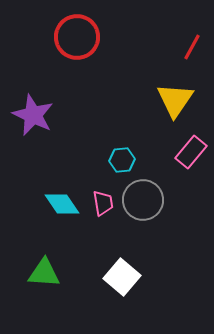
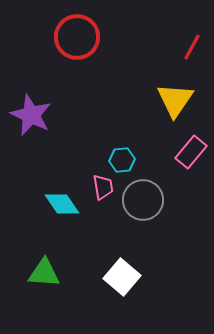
purple star: moved 2 px left
pink trapezoid: moved 16 px up
